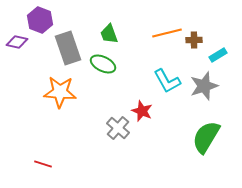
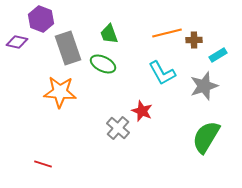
purple hexagon: moved 1 px right, 1 px up
cyan L-shape: moved 5 px left, 8 px up
